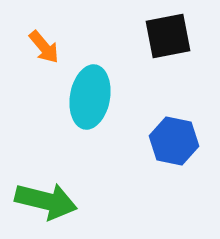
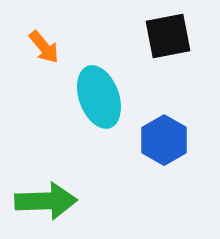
cyan ellipse: moved 9 px right; rotated 30 degrees counterclockwise
blue hexagon: moved 10 px left, 1 px up; rotated 18 degrees clockwise
green arrow: rotated 16 degrees counterclockwise
